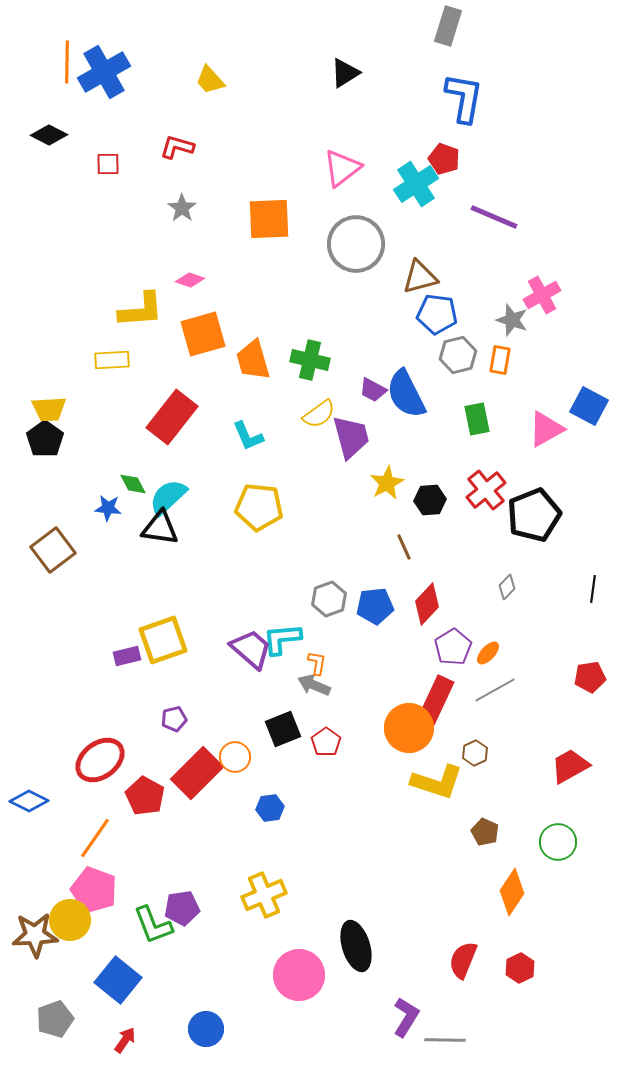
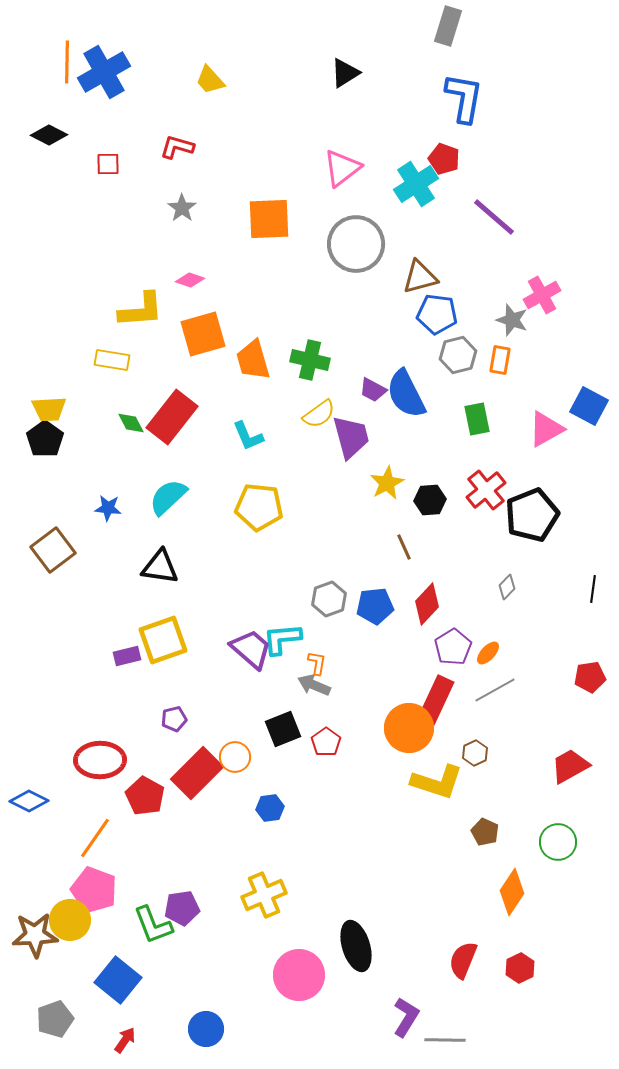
purple line at (494, 217): rotated 18 degrees clockwise
yellow rectangle at (112, 360): rotated 12 degrees clockwise
green diamond at (133, 484): moved 2 px left, 61 px up
black pentagon at (534, 515): moved 2 px left
black triangle at (160, 528): moved 39 px down
red ellipse at (100, 760): rotated 36 degrees clockwise
